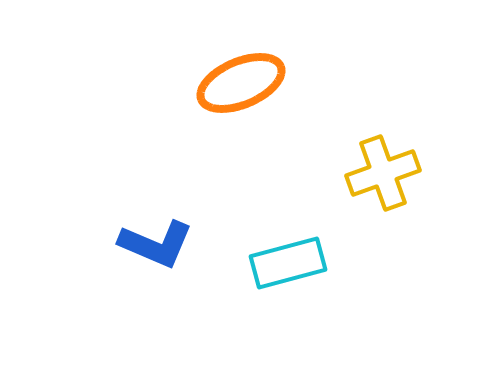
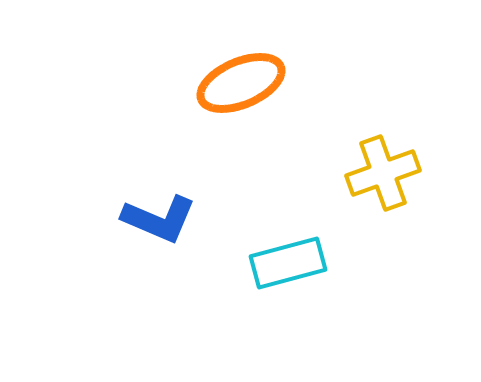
blue L-shape: moved 3 px right, 25 px up
